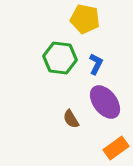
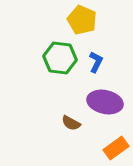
yellow pentagon: moved 3 px left, 1 px down; rotated 12 degrees clockwise
blue L-shape: moved 2 px up
purple ellipse: rotated 40 degrees counterclockwise
brown semicircle: moved 4 px down; rotated 30 degrees counterclockwise
